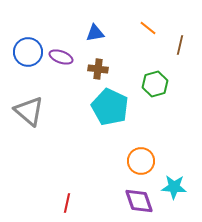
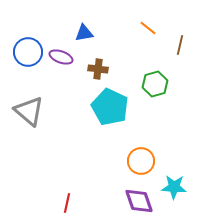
blue triangle: moved 11 px left
